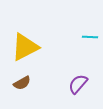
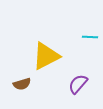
yellow triangle: moved 21 px right, 9 px down
brown semicircle: moved 1 px down; rotated 12 degrees clockwise
